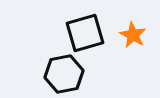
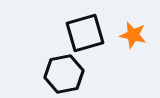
orange star: rotated 16 degrees counterclockwise
